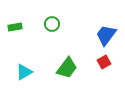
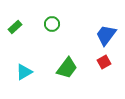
green rectangle: rotated 32 degrees counterclockwise
